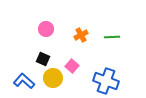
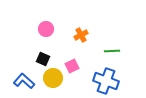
green line: moved 14 px down
pink square: rotated 24 degrees clockwise
